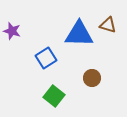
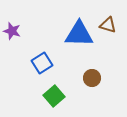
blue square: moved 4 px left, 5 px down
green square: rotated 10 degrees clockwise
